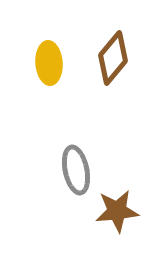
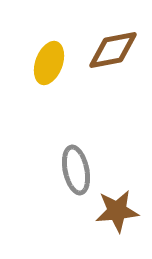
brown diamond: moved 8 px up; rotated 40 degrees clockwise
yellow ellipse: rotated 24 degrees clockwise
